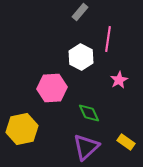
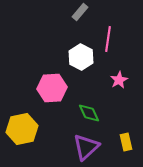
yellow rectangle: rotated 42 degrees clockwise
